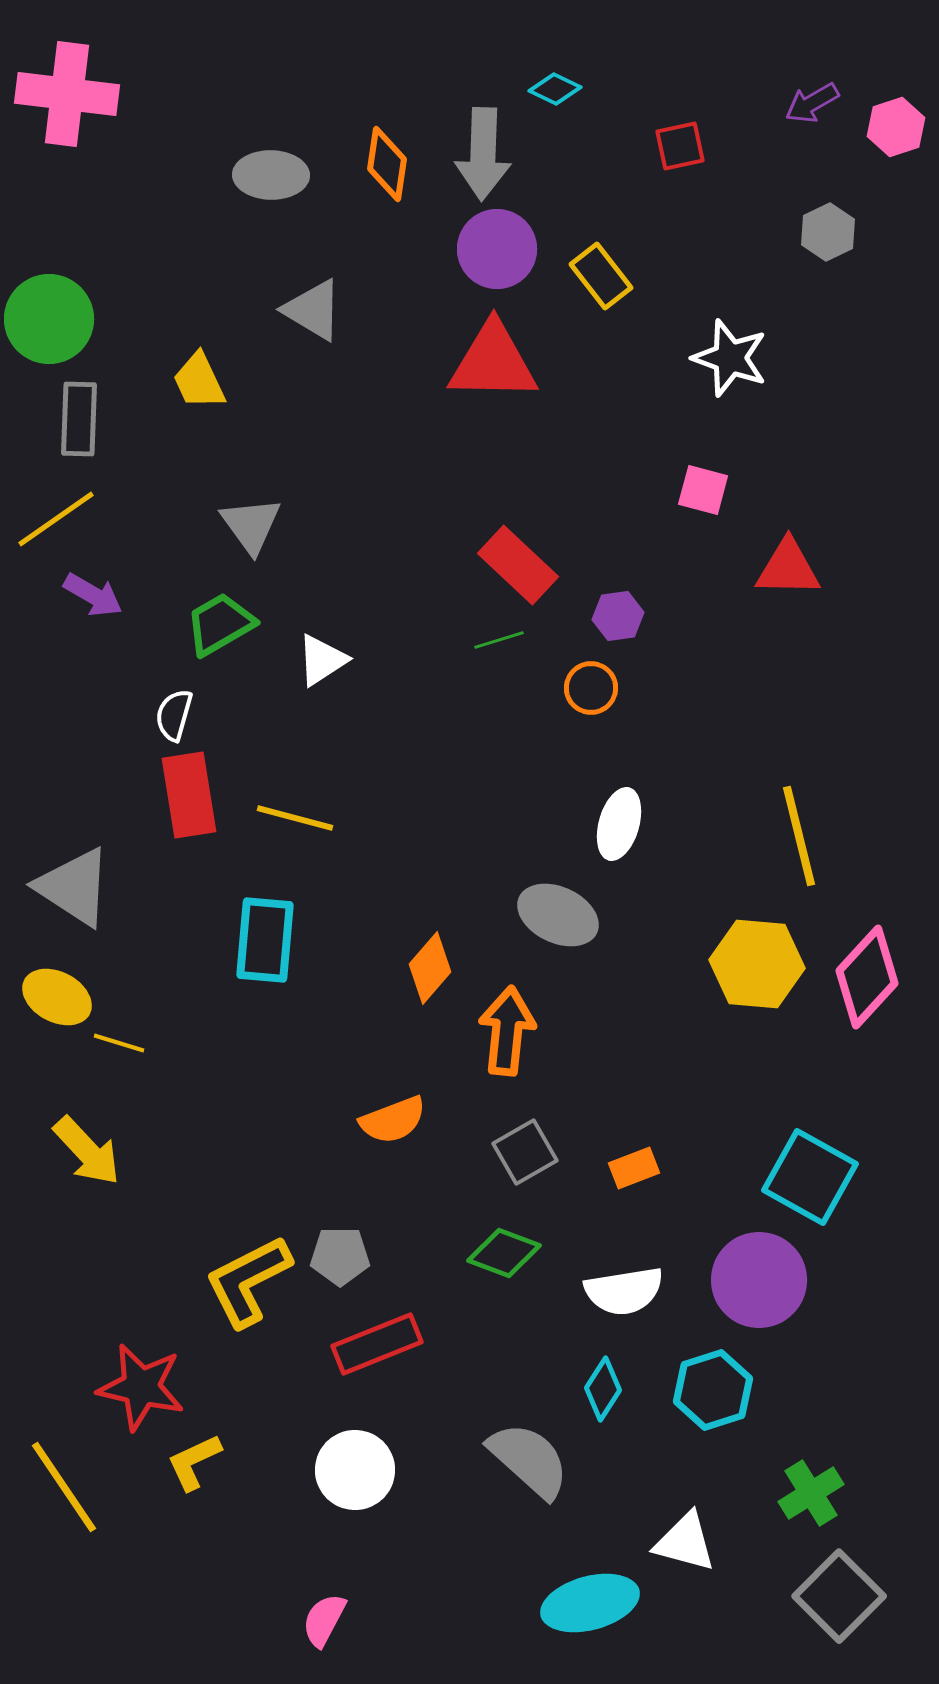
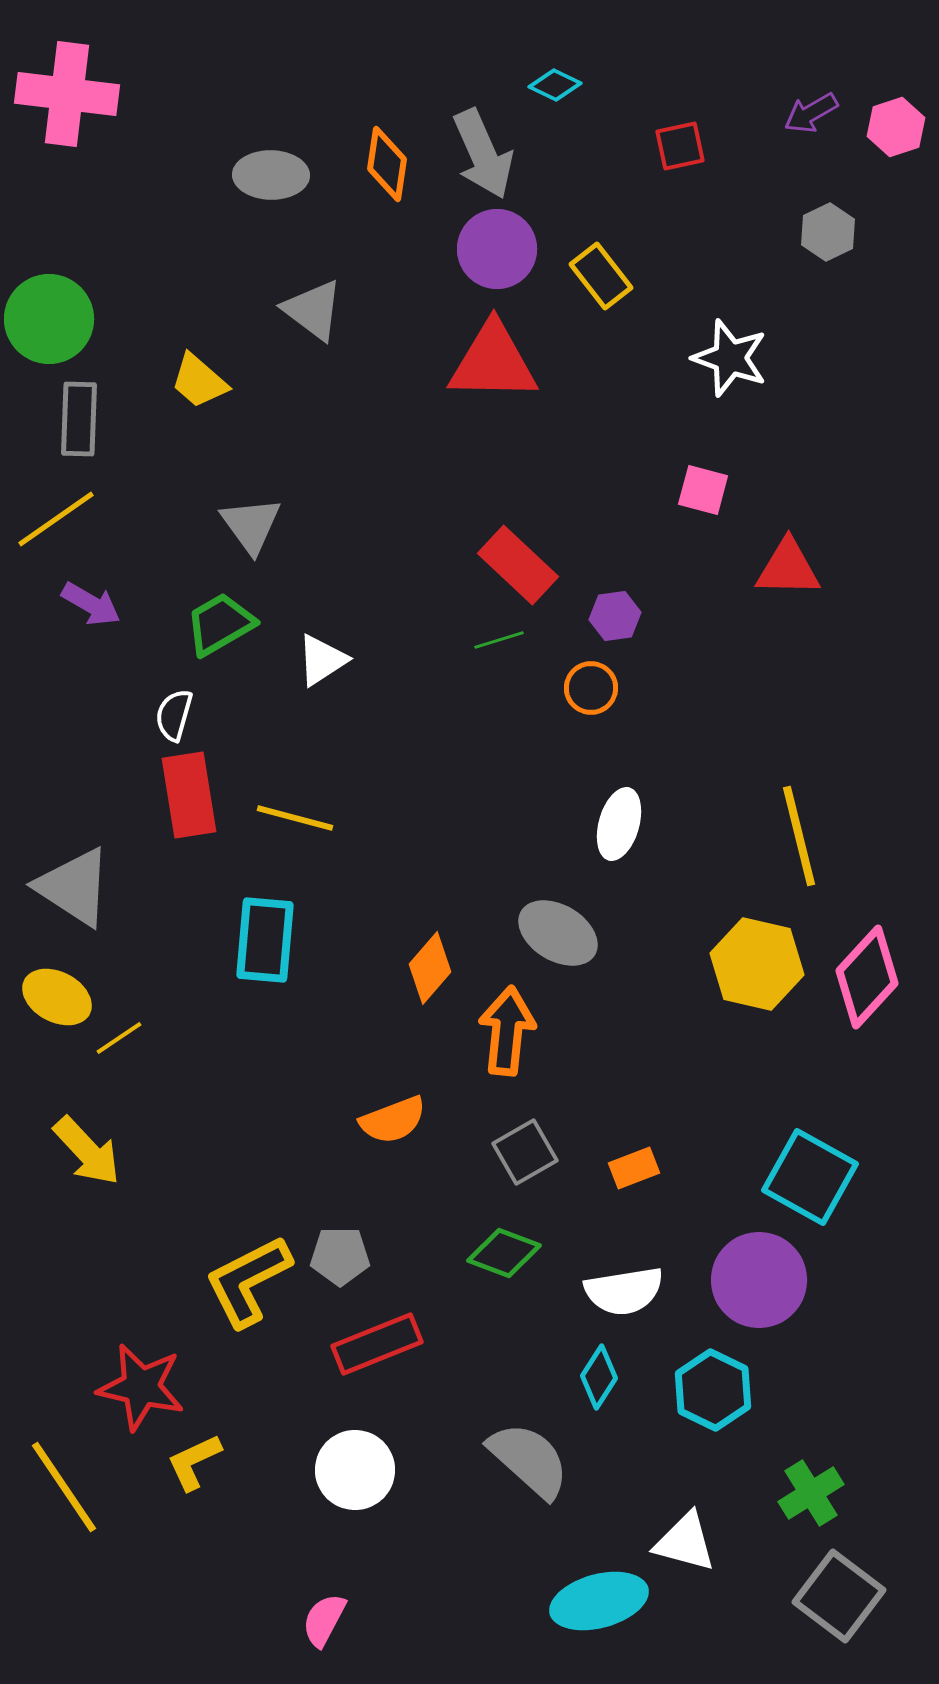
cyan diamond at (555, 89): moved 4 px up
purple arrow at (812, 103): moved 1 px left, 10 px down
gray arrow at (483, 154): rotated 26 degrees counterclockwise
gray triangle at (313, 310): rotated 6 degrees clockwise
yellow trapezoid at (199, 381): rotated 24 degrees counterclockwise
purple arrow at (93, 595): moved 2 px left, 9 px down
purple hexagon at (618, 616): moved 3 px left
gray ellipse at (558, 915): moved 18 px down; rotated 6 degrees clockwise
yellow hexagon at (757, 964): rotated 8 degrees clockwise
yellow line at (119, 1043): moved 5 px up; rotated 51 degrees counterclockwise
cyan diamond at (603, 1389): moved 4 px left, 12 px up
cyan hexagon at (713, 1390): rotated 16 degrees counterclockwise
gray square at (839, 1596): rotated 8 degrees counterclockwise
cyan ellipse at (590, 1603): moved 9 px right, 2 px up
